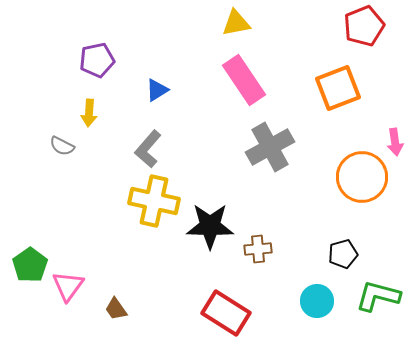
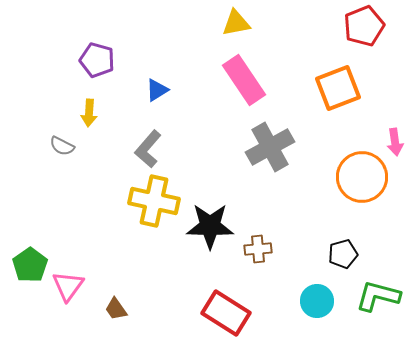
purple pentagon: rotated 28 degrees clockwise
